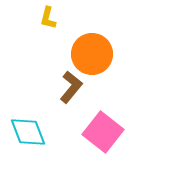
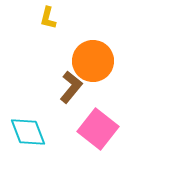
orange circle: moved 1 px right, 7 px down
pink square: moved 5 px left, 3 px up
